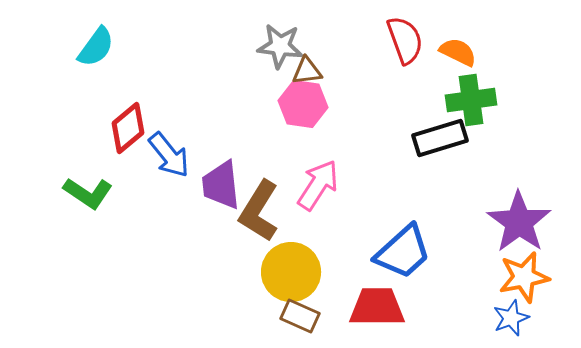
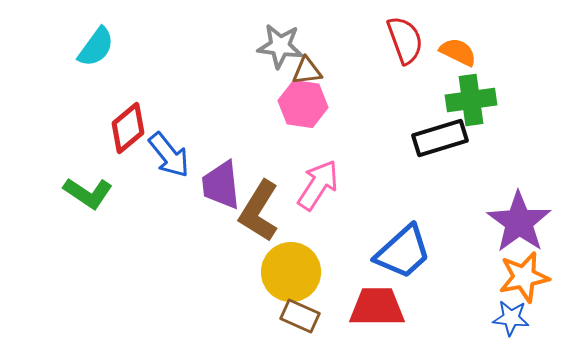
blue star: rotated 27 degrees clockwise
